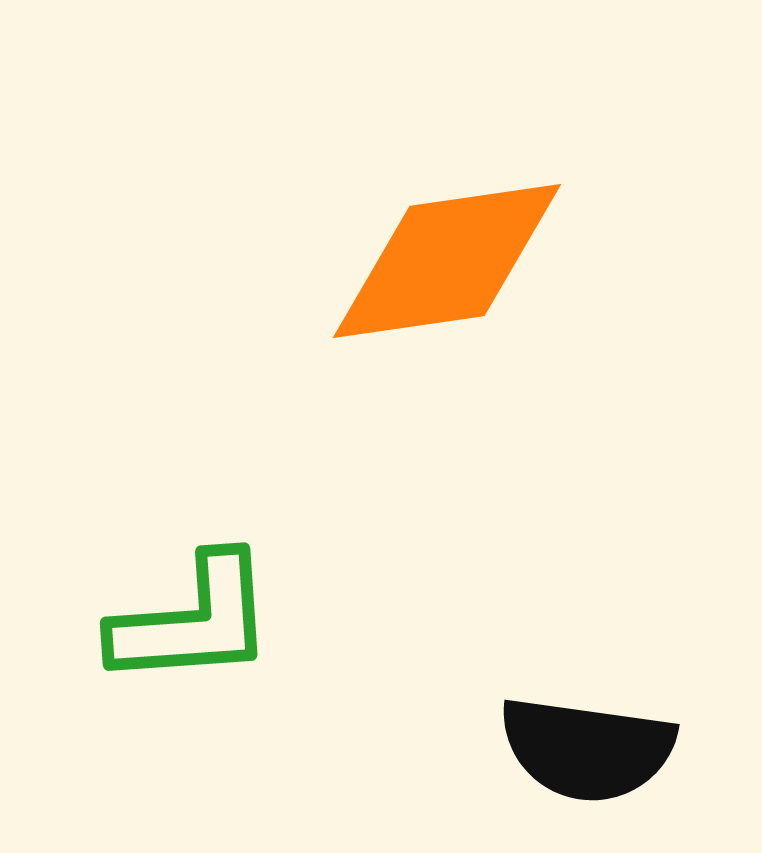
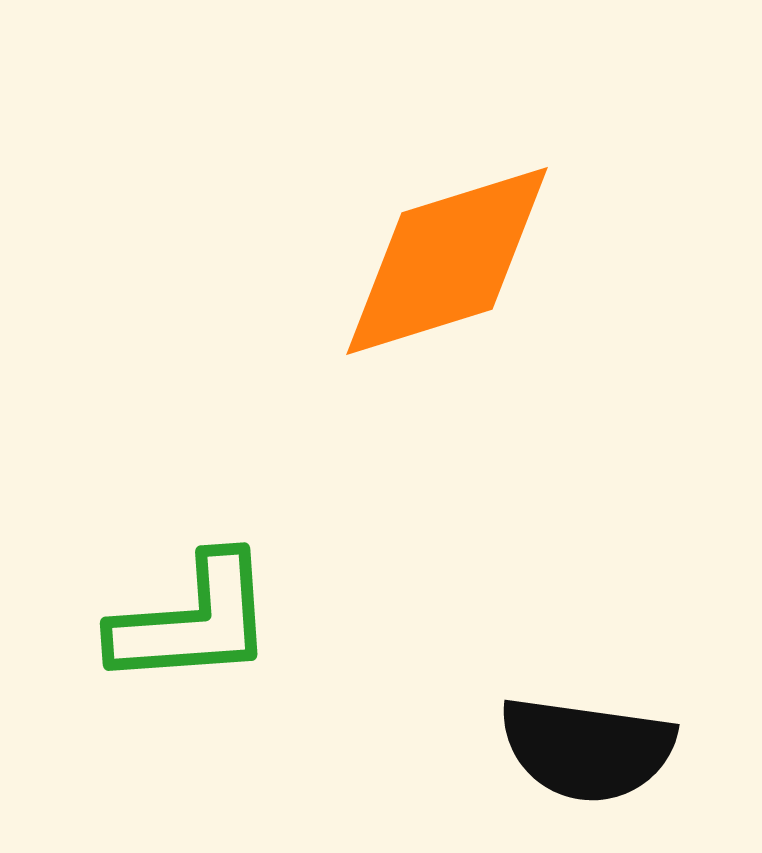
orange diamond: rotated 9 degrees counterclockwise
